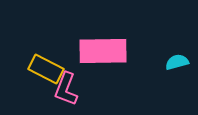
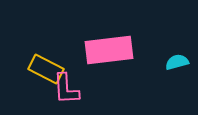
pink rectangle: moved 6 px right, 1 px up; rotated 6 degrees counterclockwise
pink L-shape: rotated 24 degrees counterclockwise
